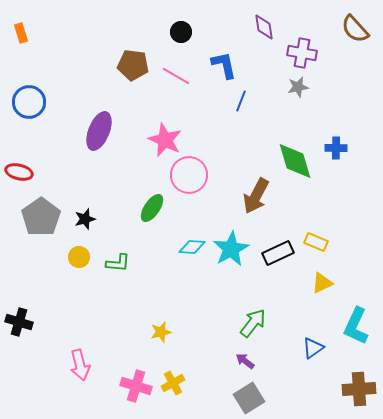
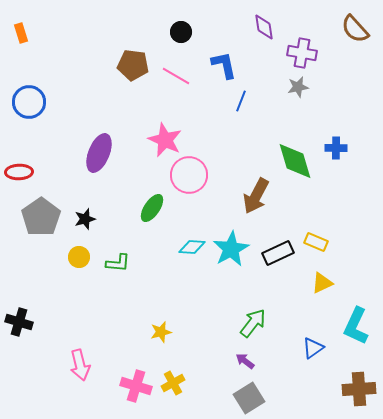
purple ellipse: moved 22 px down
red ellipse: rotated 16 degrees counterclockwise
